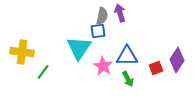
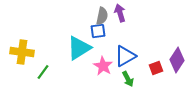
cyan triangle: rotated 24 degrees clockwise
blue triangle: moved 2 px left; rotated 30 degrees counterclockwise
